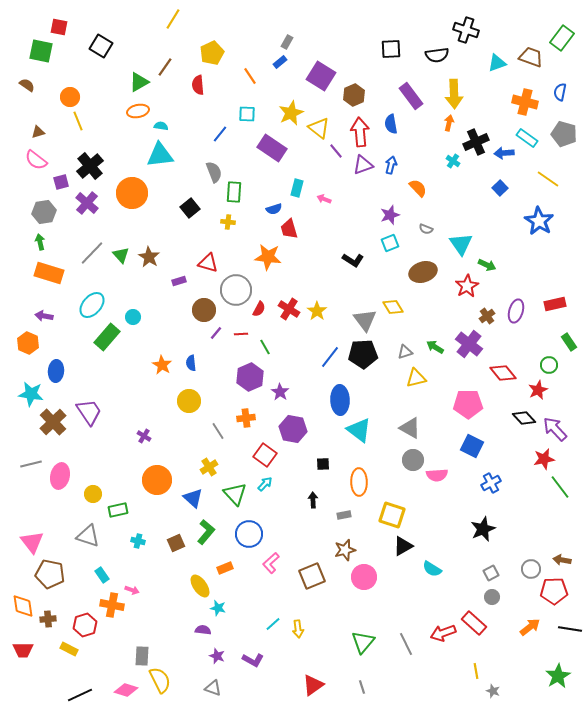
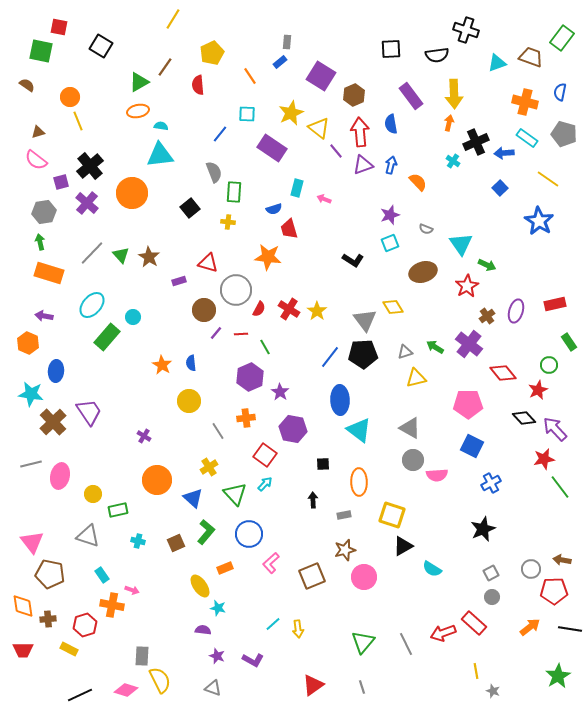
gray rectangle at (287, 42): rotated 24 degrees counterclockwise
orange semicircle at (418, 188): moved 6 px up
